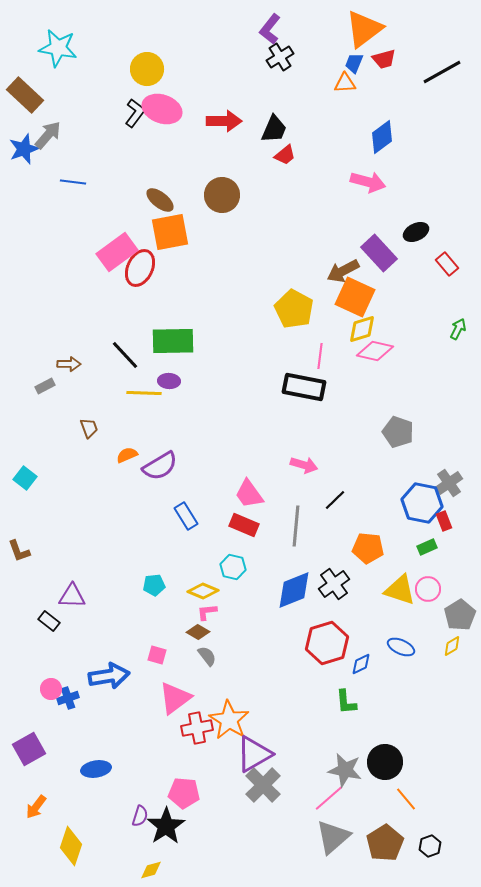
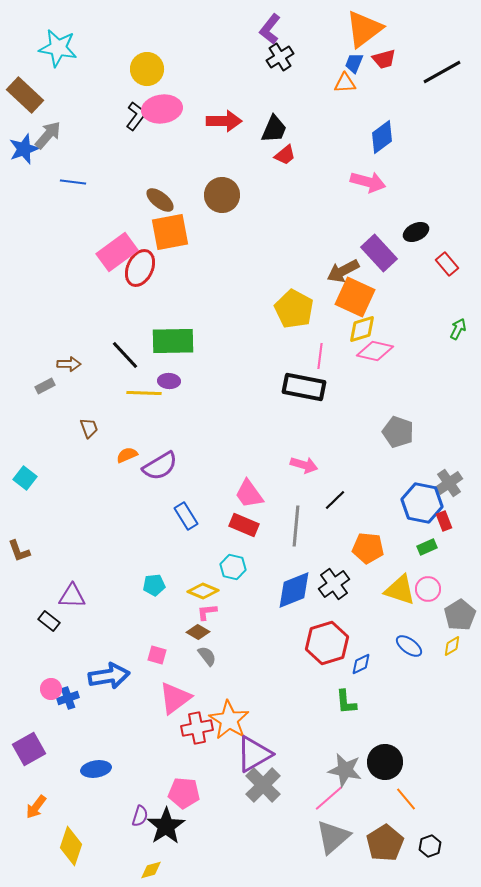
pink ellipse at (162, 109): rotated 27 degrees counterclockwise
black L-shape at (135, 113): moved 1 px right, 3 px down
blue ellipse at (401, 647): moved 8 px right, 1 px up; rotated 12 degrees clockwise
